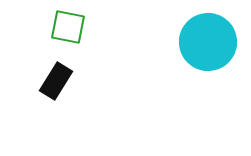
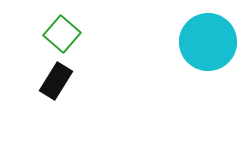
green square: moved 6 px left, 7 px down; rotated 30 degrees clockwise
